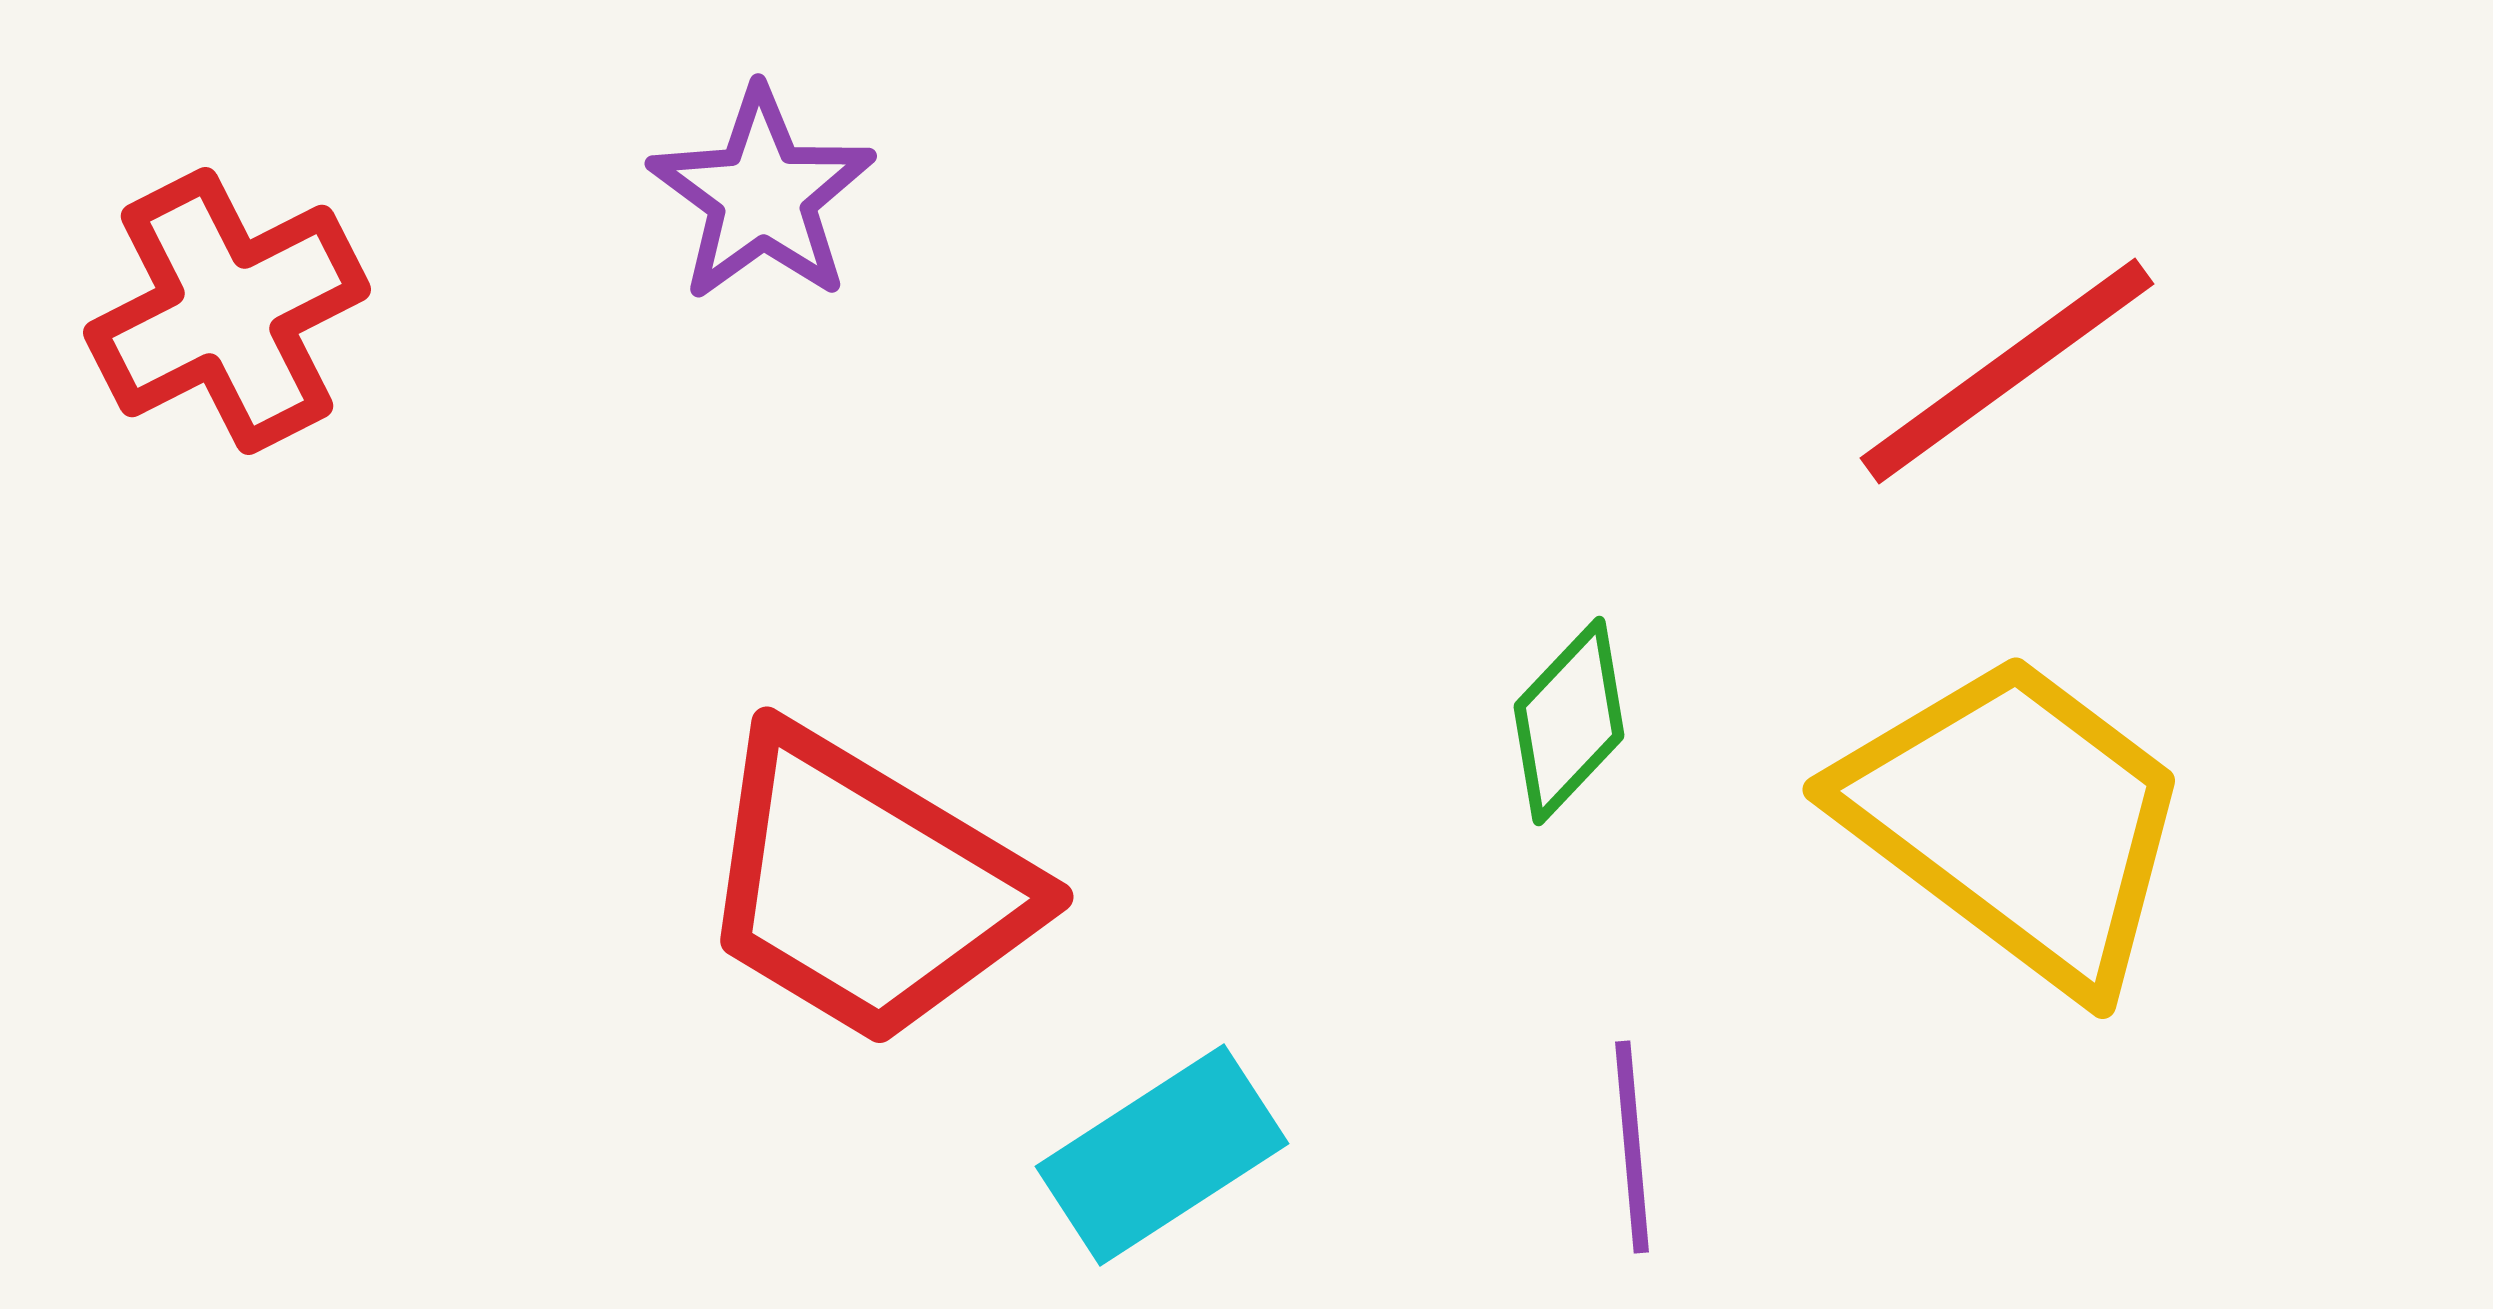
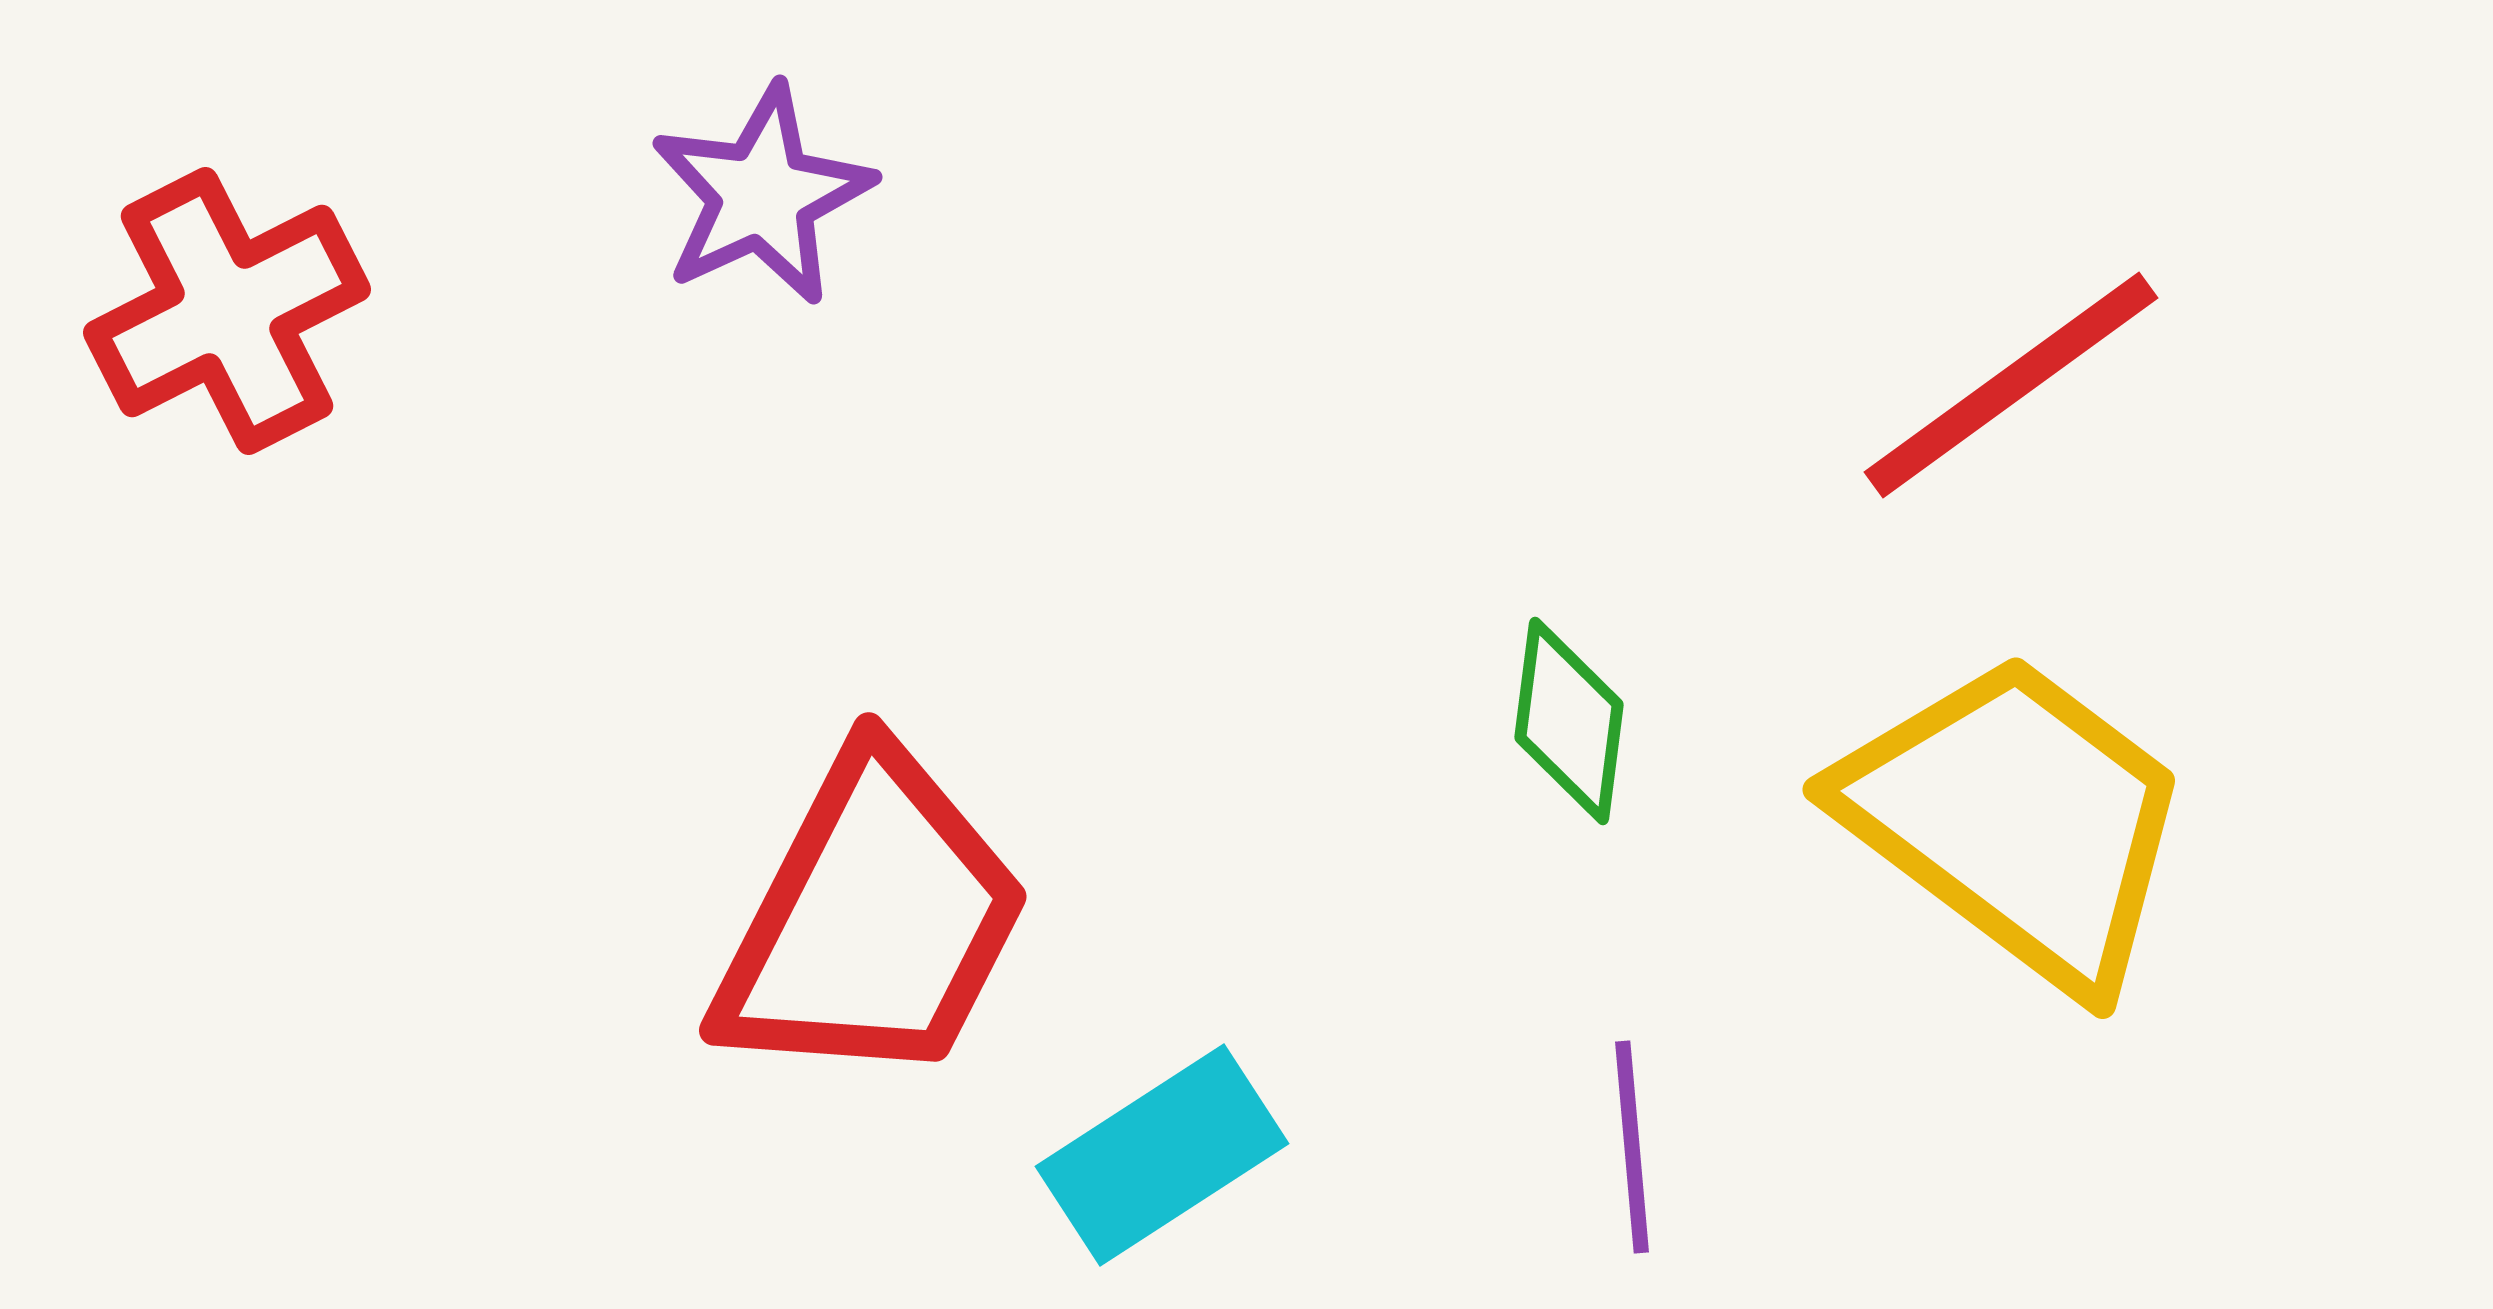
purple star: rotated 11 degrees clockwise
red line: moved 4 px right, 14 px down
green diamond: rotated 36 degrees counterclockwise
red trapezoid: moved 6 px right, 33 px down; rotated 94 degrees counterclockwise
